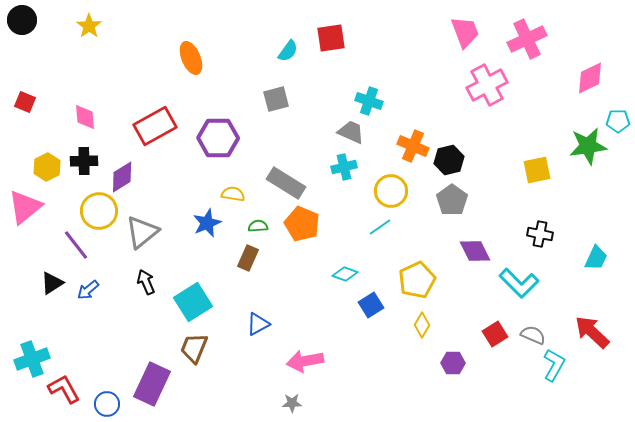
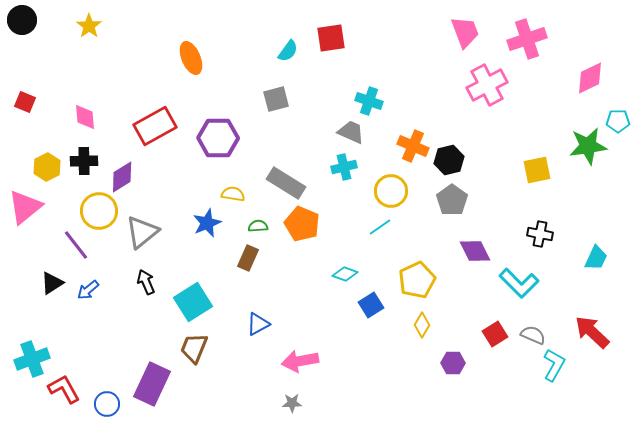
pink cross at (527, 39): rotated 6 degrees clockwise
pink arrow at (305, 361): moved 5 px left
